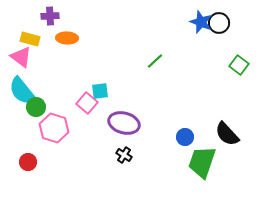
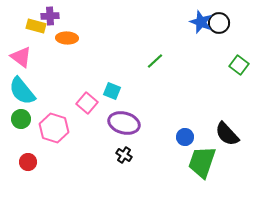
yellow rectangle: moved 6 px right, 13 px up
cyan square: moved 12 px right; rotated 30 degrees clockwise
green circle: moved 15 px left, 12 px down
